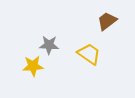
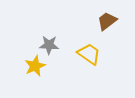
yellow star: moved 2 px right; rotated 20 degrees counterclockwise
